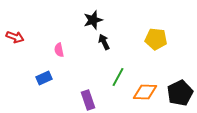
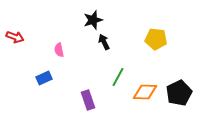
black pentagon: moved 1 px left
